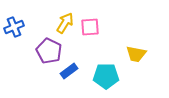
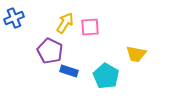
blue cross: moved 9 px up
purple pentagon: moved 1 px right
blue rectangle: rotated 54 degrees clockwise
cyan pentagon: rotated 30 degrees clockwise
